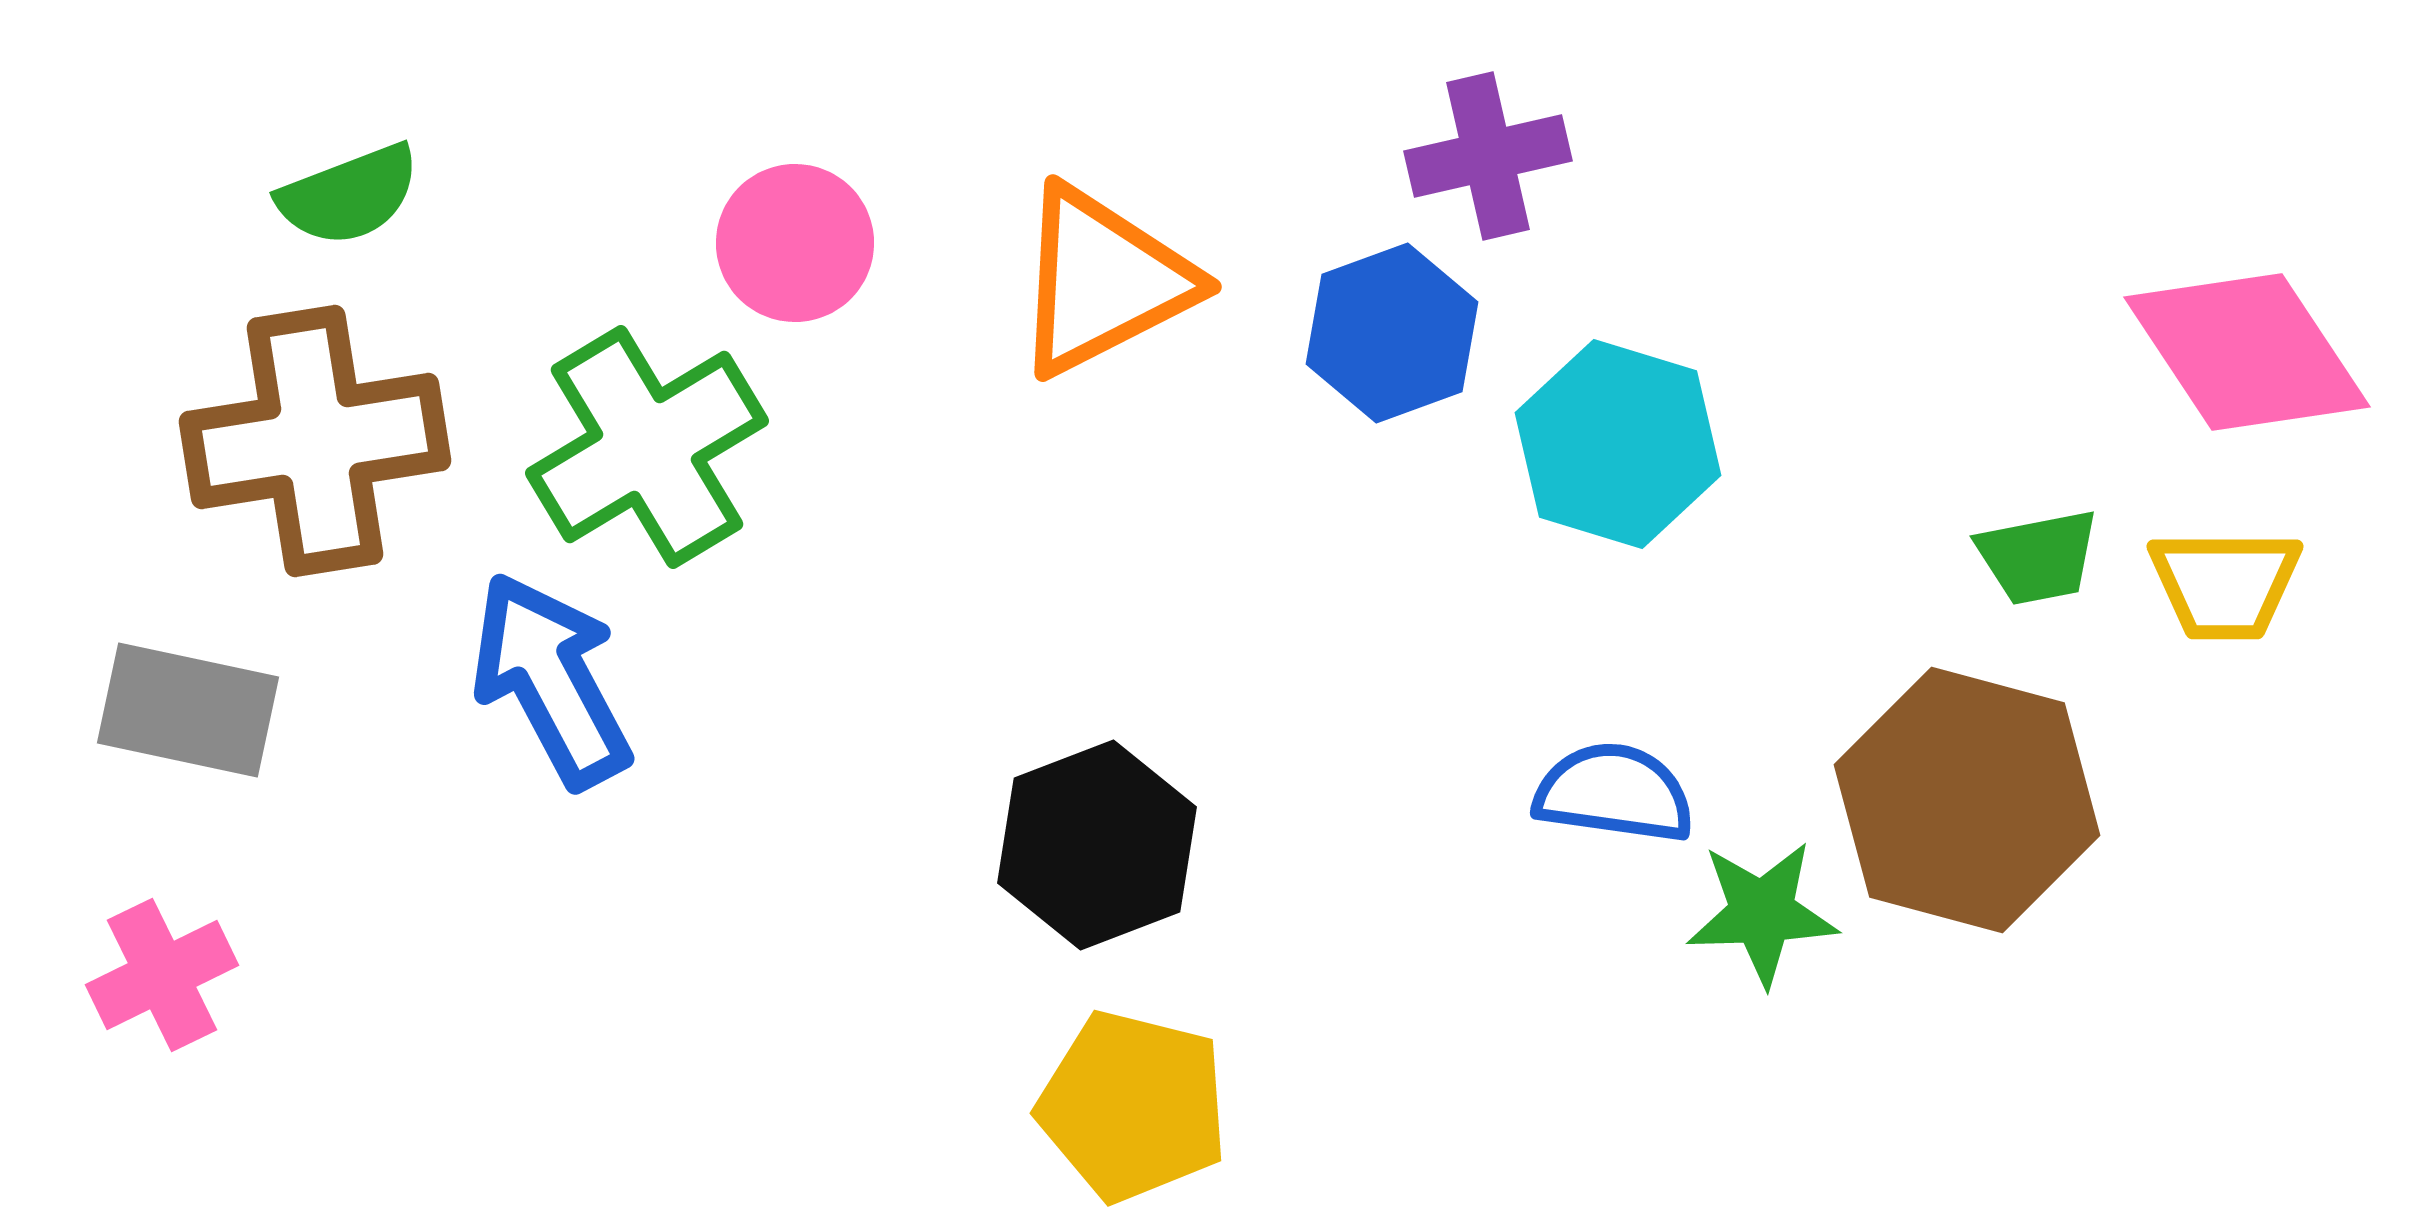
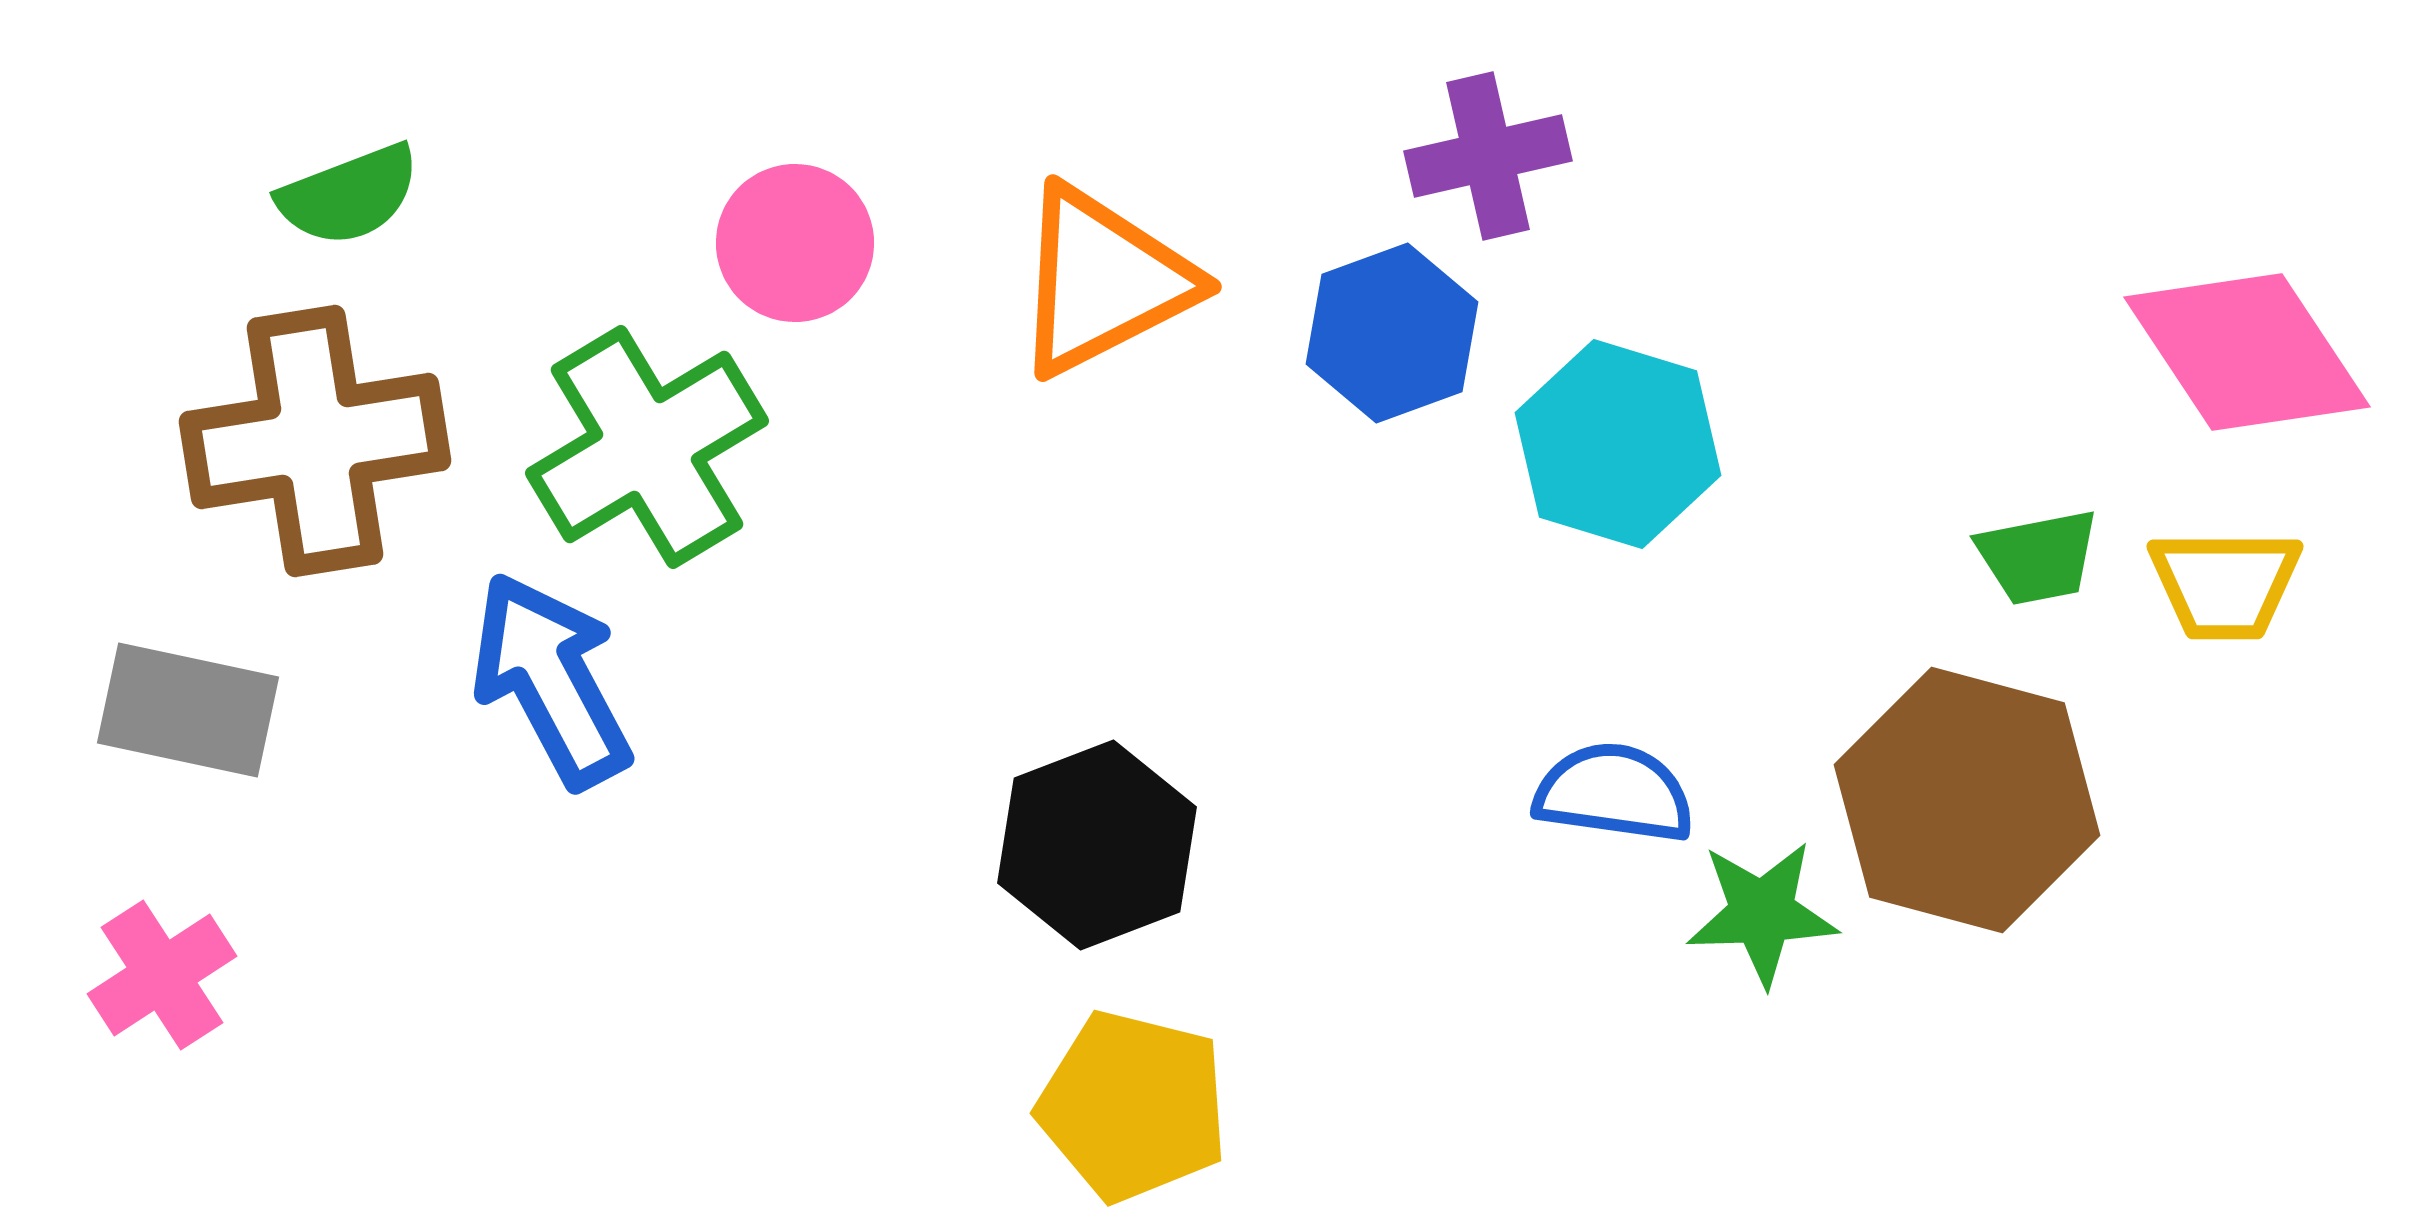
pink cross: rotated 7 degrees counterclockwise
